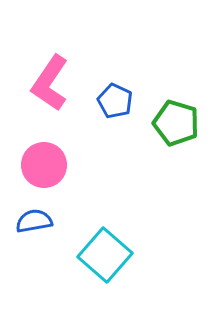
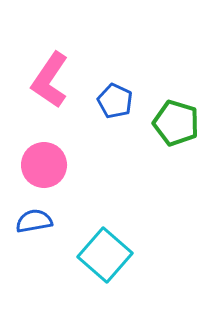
pink L-shape: moved 3 px up
